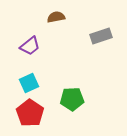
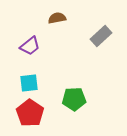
brown semicircle: moved 1 px right, 1 px down
gray rectangle: rotated 25 degrees counterclockwise
cyan square: rotated 18 degrees clockwise
green pentagon: moved 2 px right
